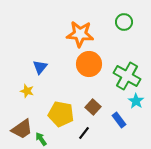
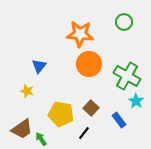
blue triangle: moved 1 px left, 1 px up
brown square: moved 2 px left, 1 px down
